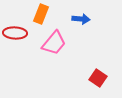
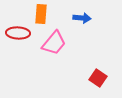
orange rectangle: rotated 18 degrees counterclockwise
blue arrow: moved 1 px right, 1 px up
red ellipse: moved 3 px right
